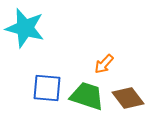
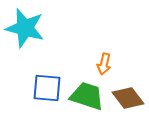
orange arrow: rotated 30 degrees counterclockwise
